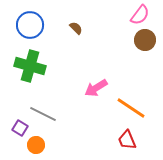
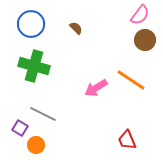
blue circle: moved 1 px right, 1 px up
green cross: moved 4 px right
orange line: moved 28 px up
